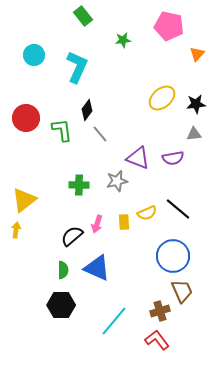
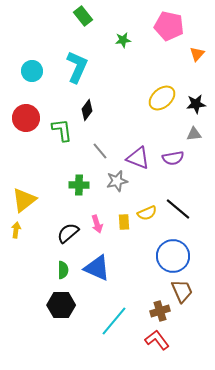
cyan circle: moved 2 px left, 16 px down
gray line: moved 17 px down
pink arrow: rotated 36 degrees counterclockwise
black semicircle: moved 4 px left, 3 px up
